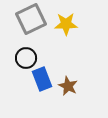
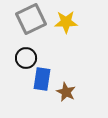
yellow star: moved 2 px up
blue rectangle: rotated 30 degrees clockwise
brown star: moved 2 px left, 6 px down
